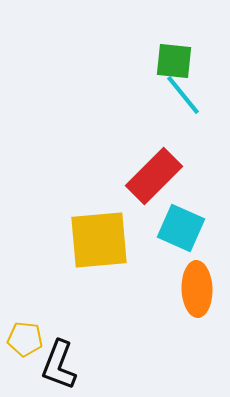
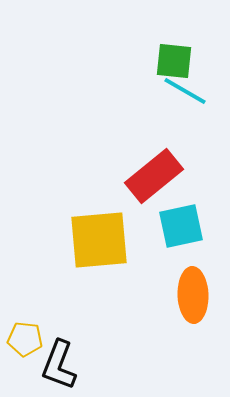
cyan line: moved 2 px right, 4 px up; rotated 21 degrees counterclockwise
red rectangle: rotated 6 degrees clockwise
cyan square: moved 2 px up; rotated 36 degrees counterclockwise
orange ellipse: moved 4 px left, 6 px down
